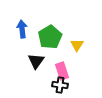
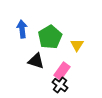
black triangle: rotated 48 degrees counterclockwise
pink rectangle: rotated 54 degrees clockwise
black cross: rotated 28 degrees clockwise
